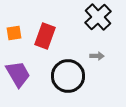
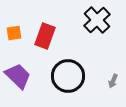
black cross: moved 1 px left, 3 px down
gray arrow: moved 16 px right, 25 px down; rotated 112 degrees clockwise
purple trapezoid: moved 2 px down; rotated 16 degrees counterclockwise
